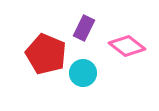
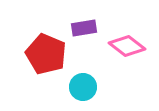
purple rectangle: rotated 55 degrees clockwise
cyan circle: moved 14 px down
